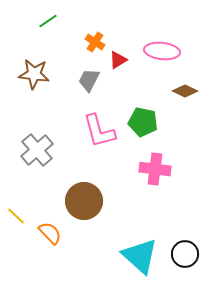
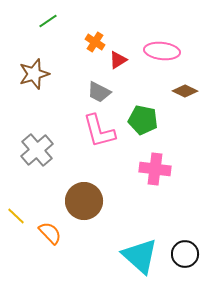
brown star: rotated 24 degrees counterclockwise
gray trapezoid: moved 10 px right, 12 px down; rotated 90 degrees counterclockwise
green pentagon: moved 2 px up
